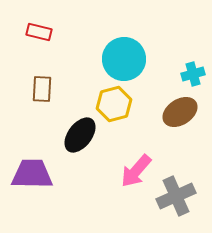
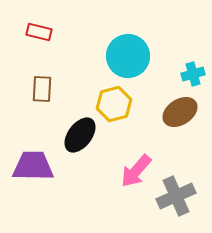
cyan circle: moved 4 px right, 3 px up
purple trapezoid: moved 1 px right, 8 px up
